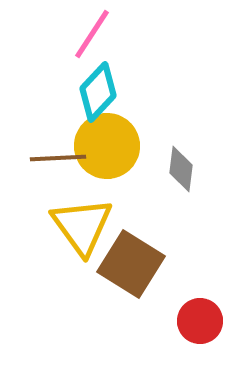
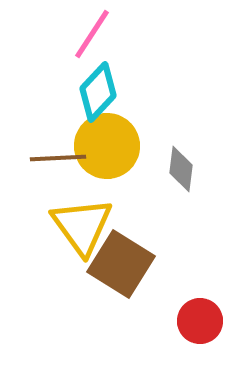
brown square: moved 10 px left
